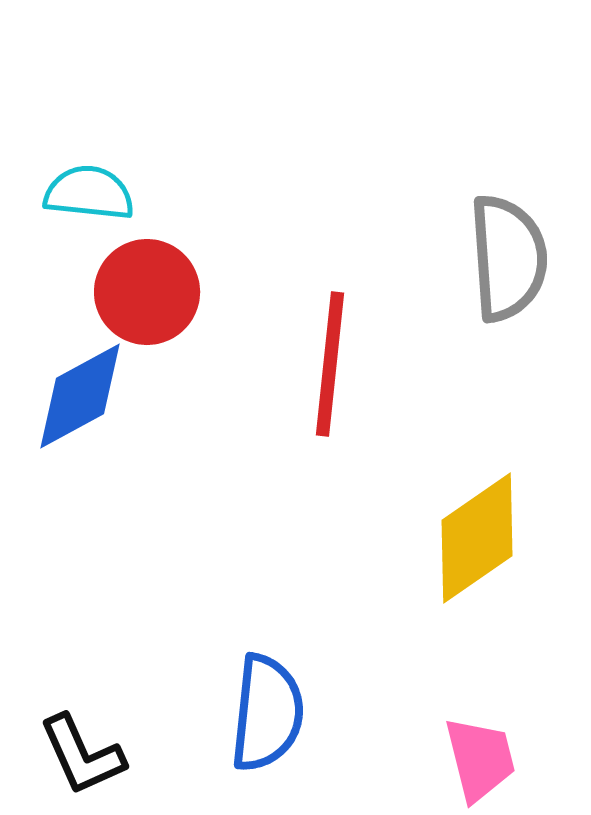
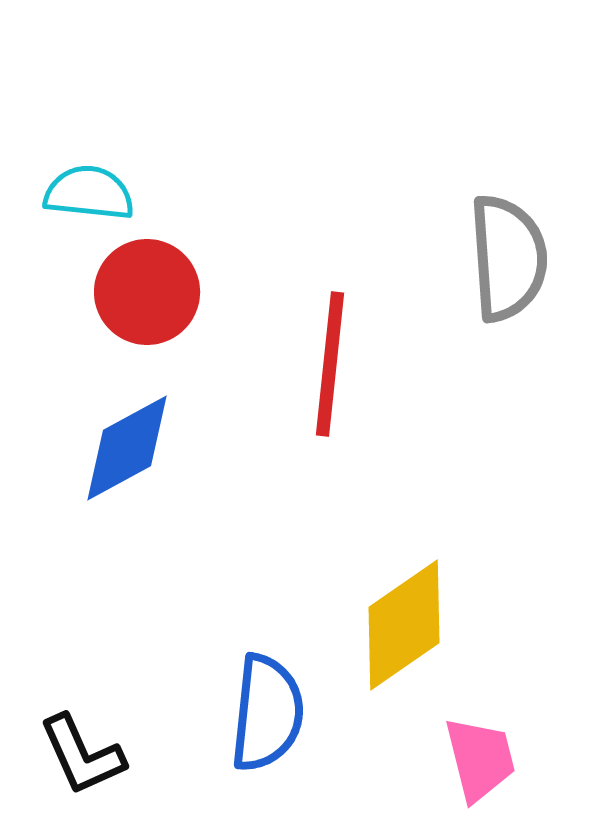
blue diamond: moved 47 px right, 52 px down
yellow diamond: moved 73 px left, 87 px down
